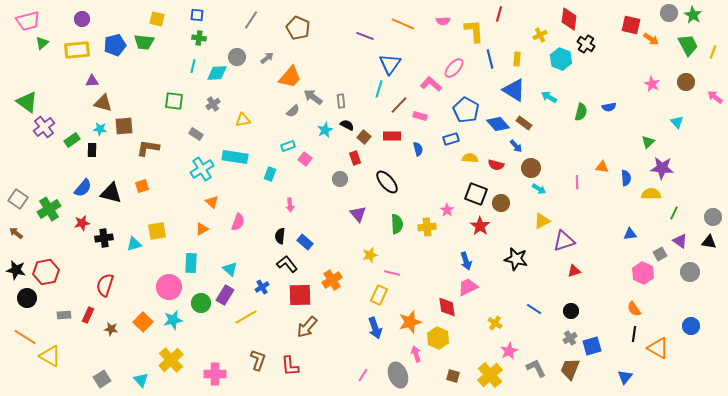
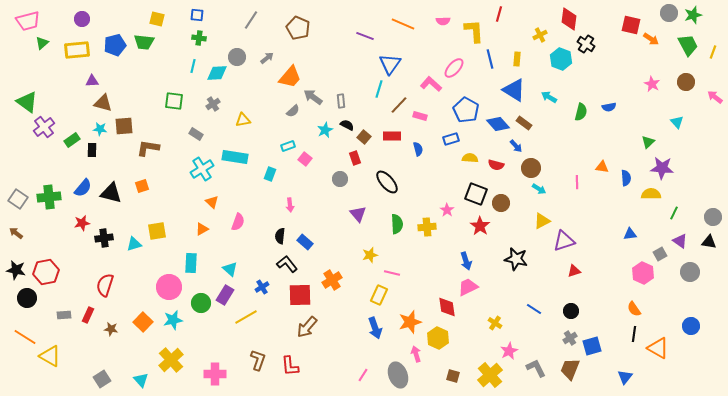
green star at (693, 15): rotated 24 degrees clockwise
green cross at (49, 209): moved 12 px up; rotated 25 degrees clockwise
